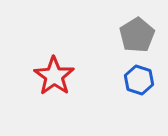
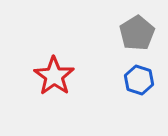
gray pentagon: moved 2 px up
